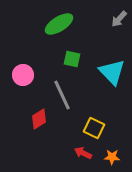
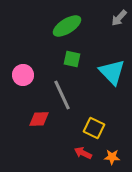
gray arrow: moved 1 px up
green ellipse: moved 8 px right, 2 px down
red diamond: rotated 30 degrees clockwise
